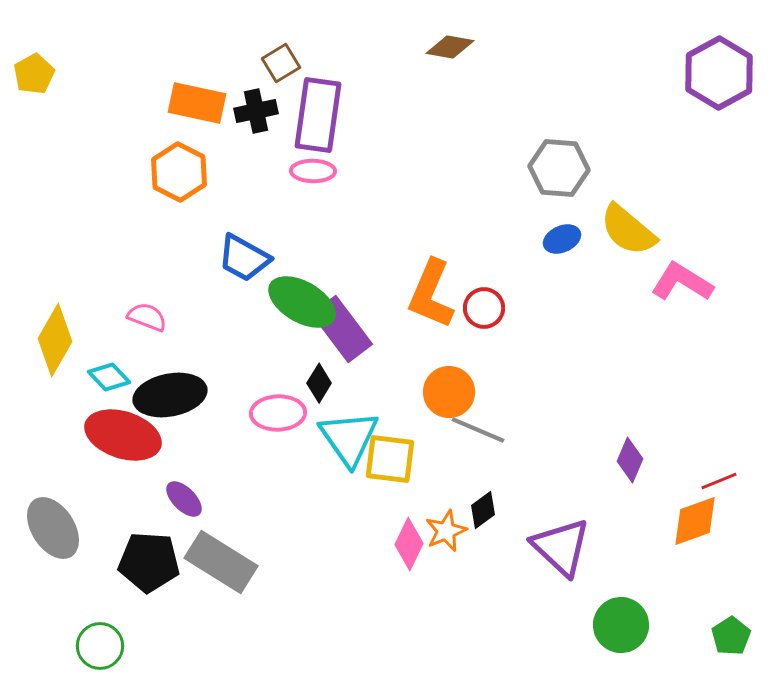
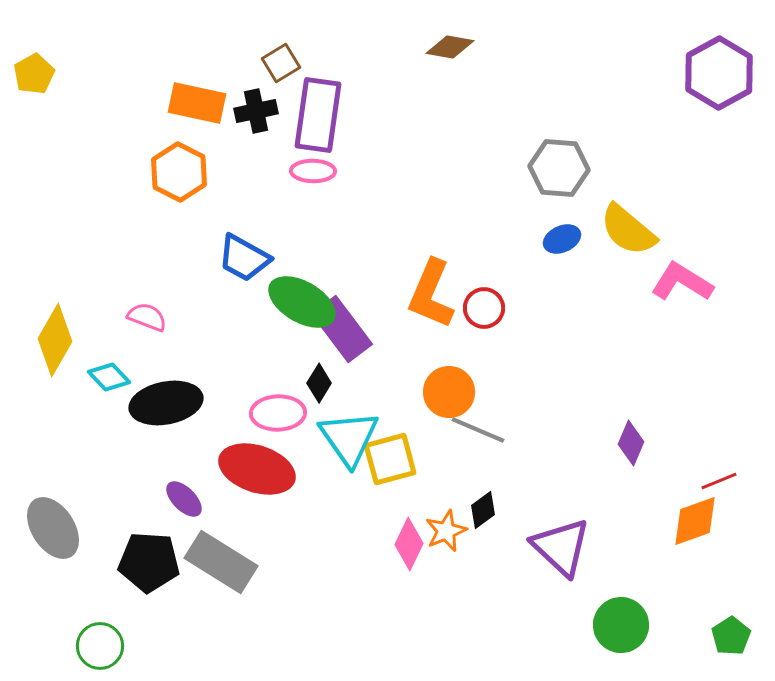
black ellipse at (170, 395): moved 4 px left, 8 px down
red ellipse at (123, 435): moved 134 px right, 34 px down
yellow square at (390, 459): rotated 22 degrees counterclockwise
purple diamond at (630, 460): moved 1 px right, 17 px up
